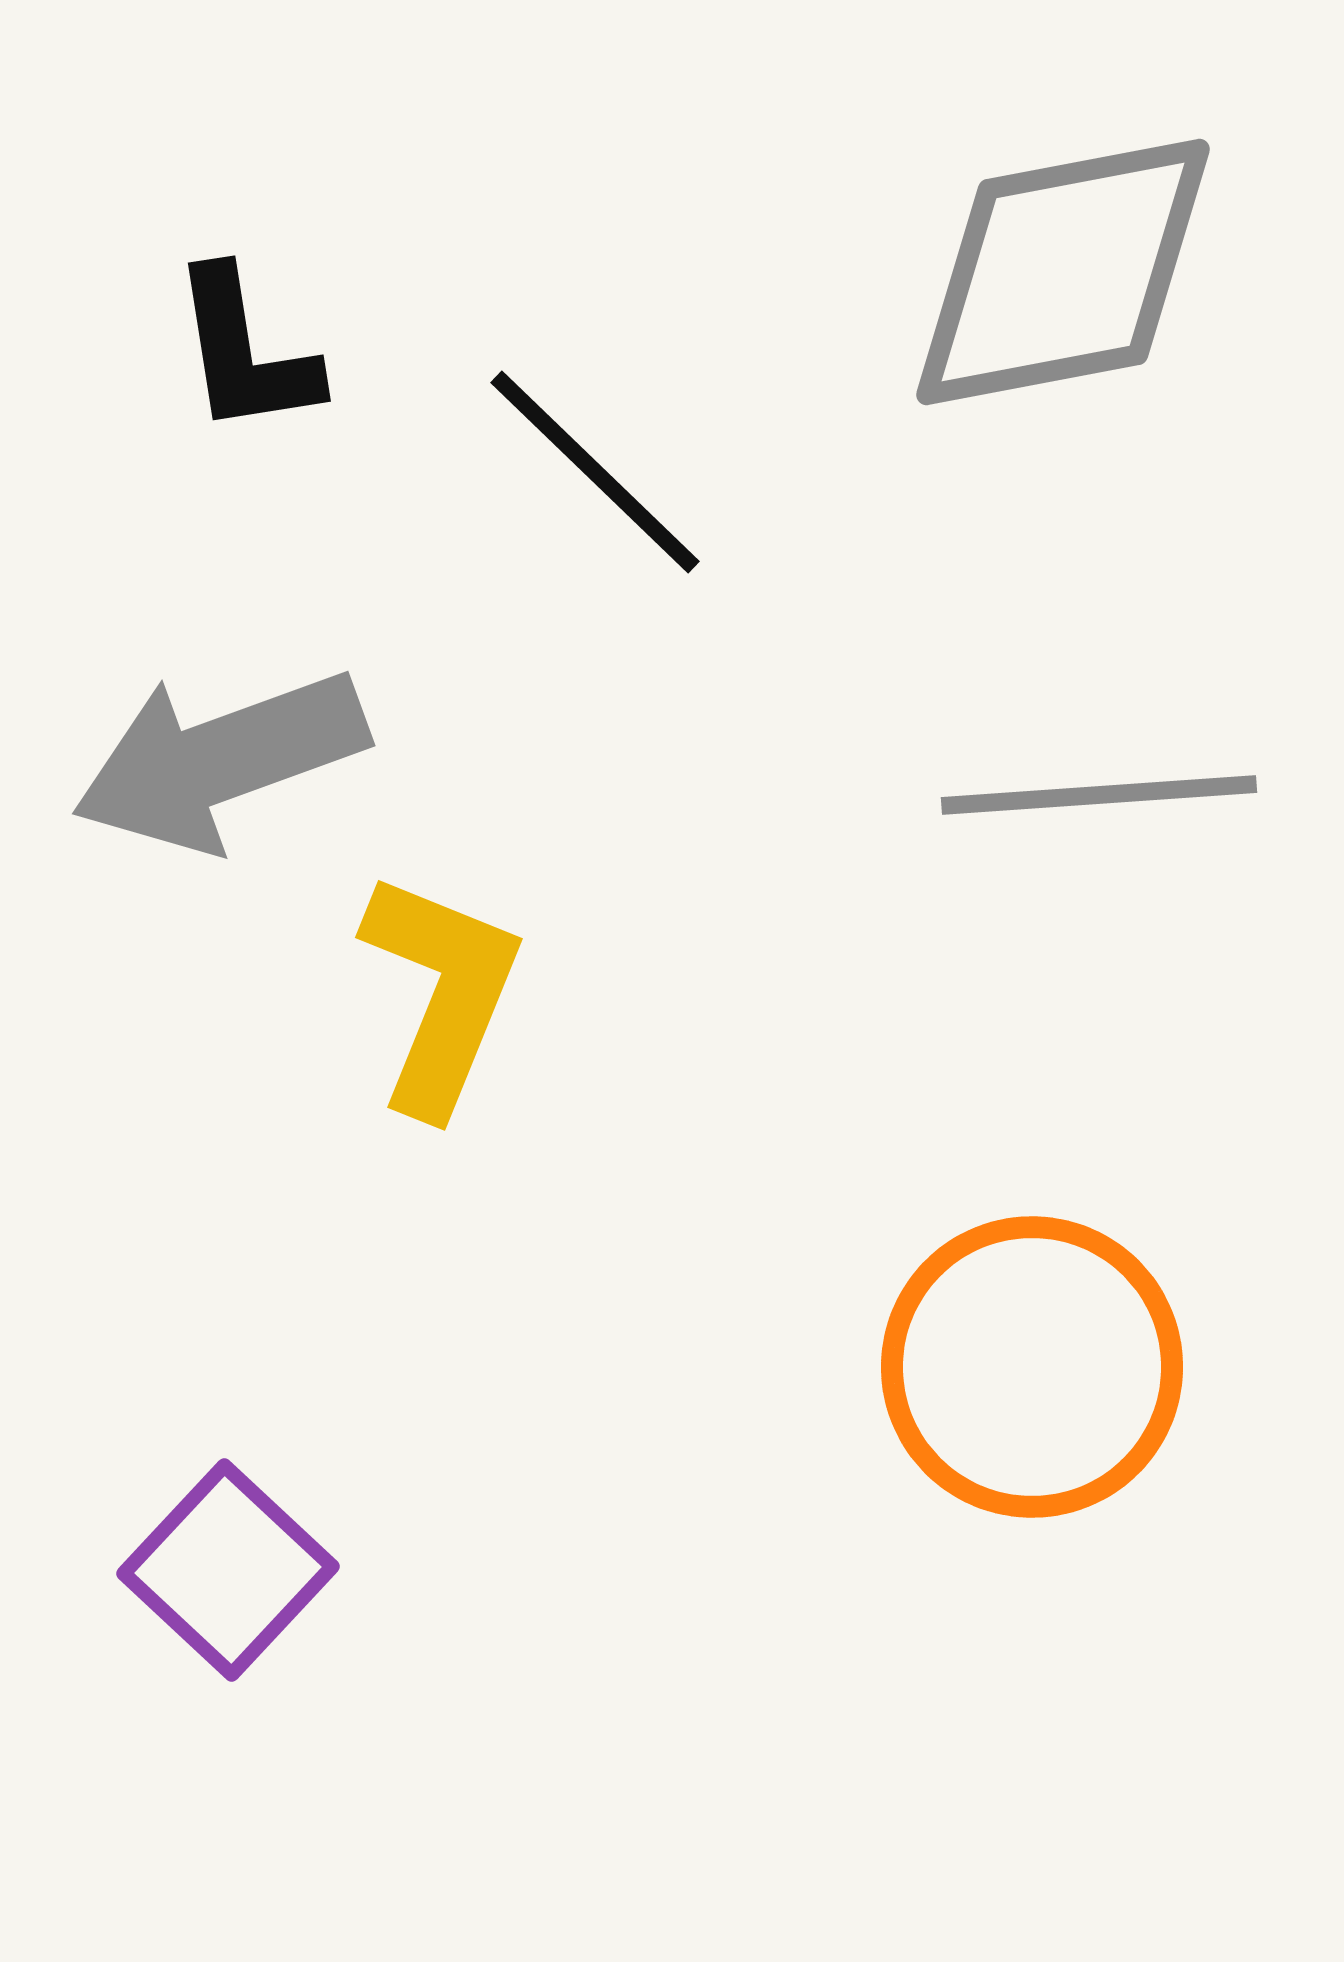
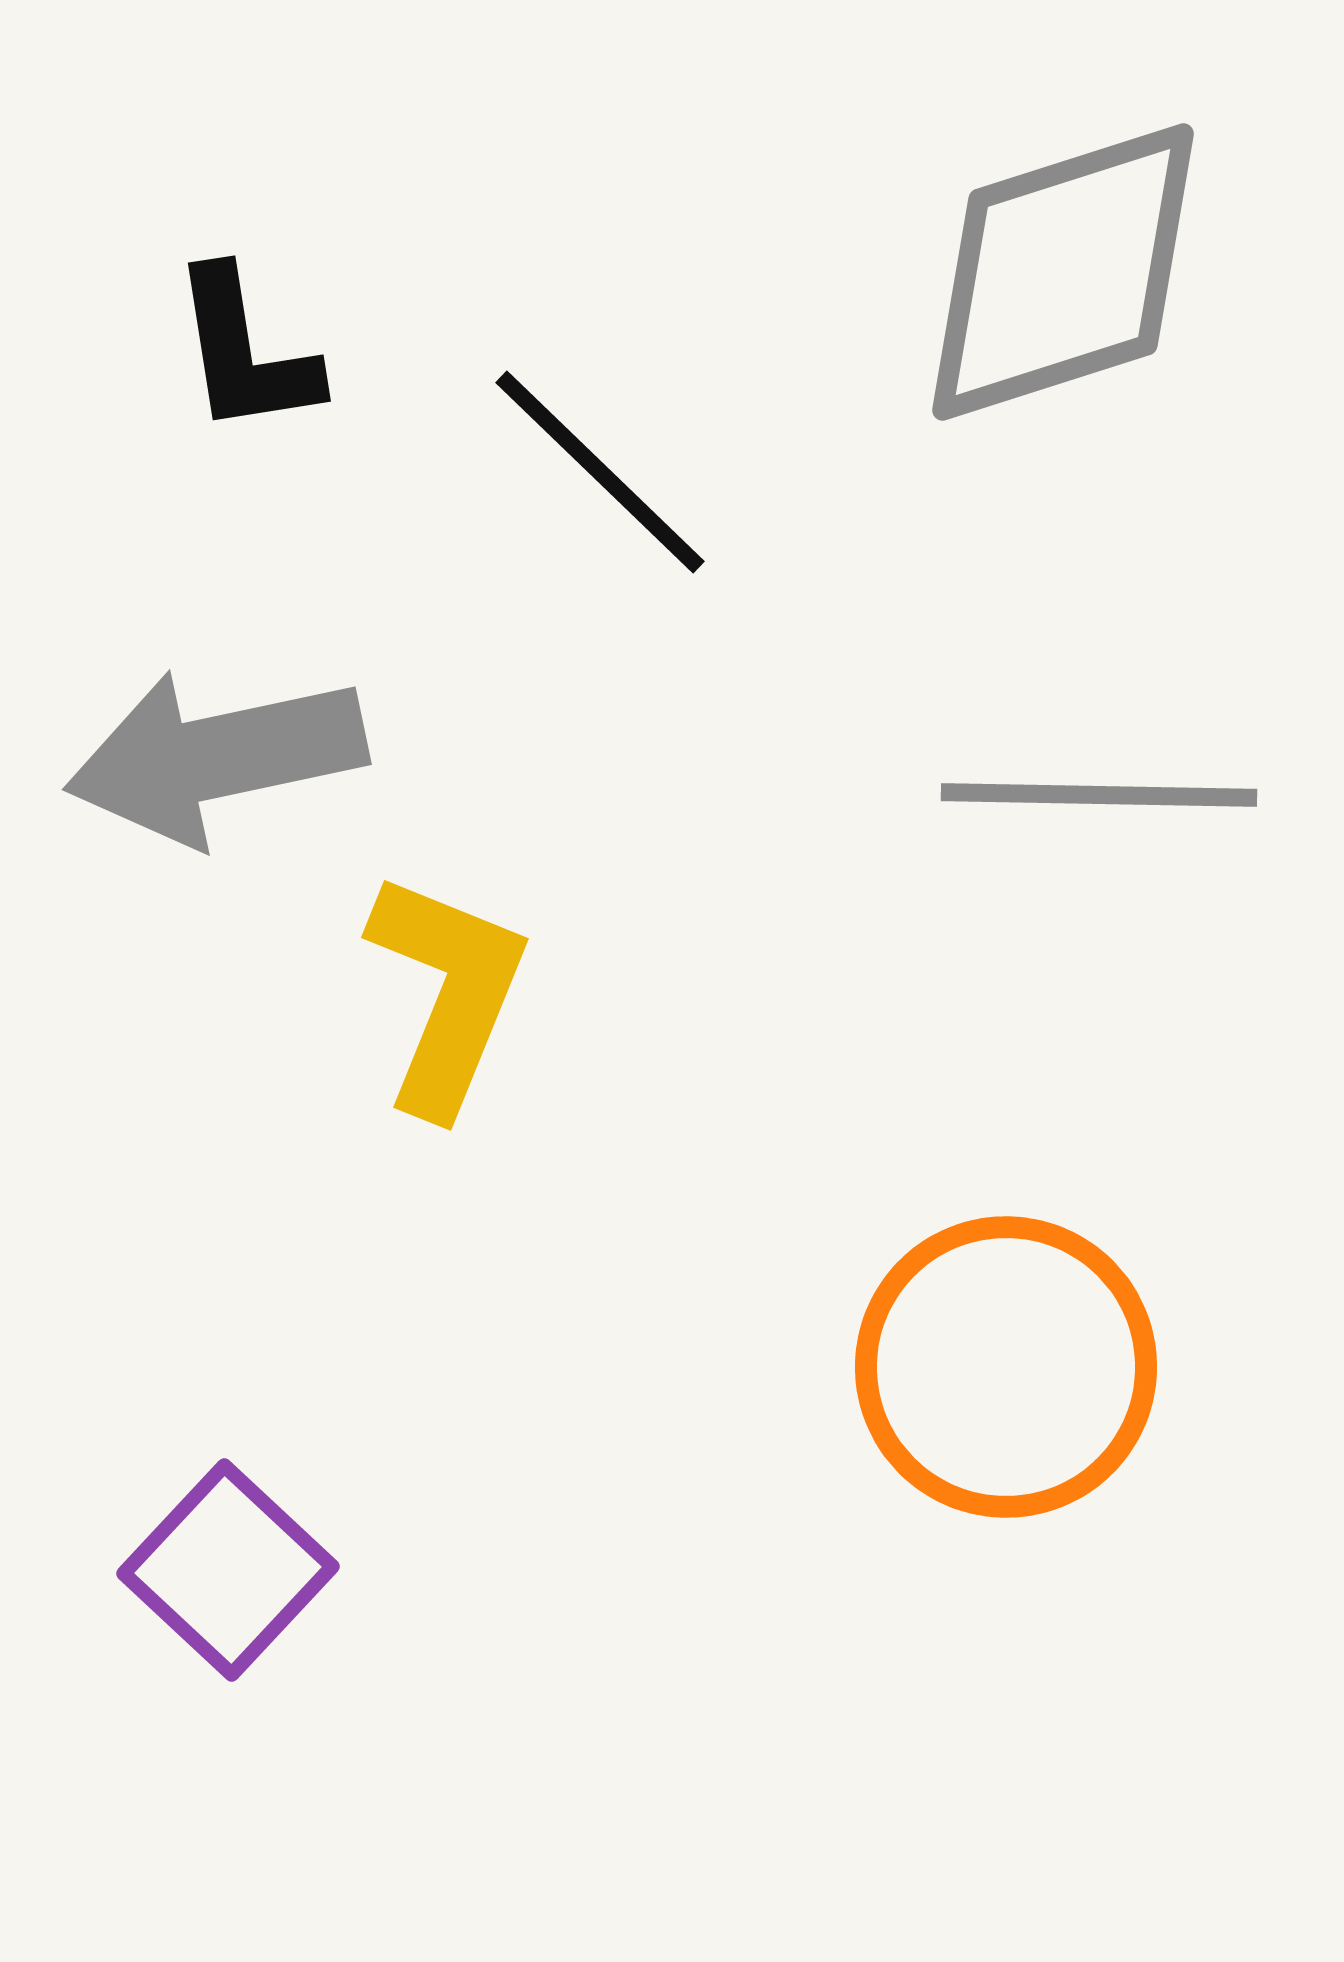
gray diamond: rotated 7 degrees counterclockwise
black line: moved 5 px right
gray arrow: moved 4 px left, 3 px up; rotated 8 degrees clockwise
gray line: rotated 5 degrees clockwise
yellow L-shape: moved 6 px right
orange circle: moved 26 px left
